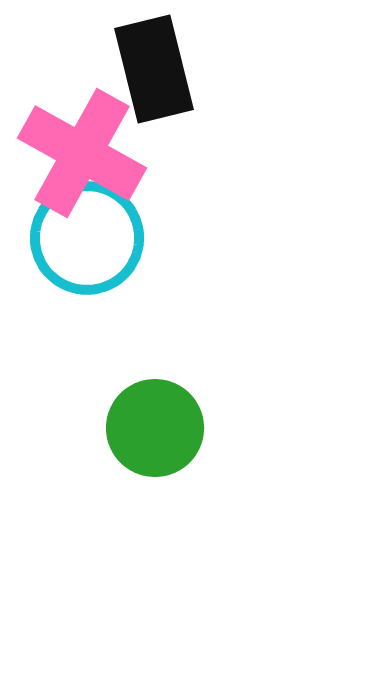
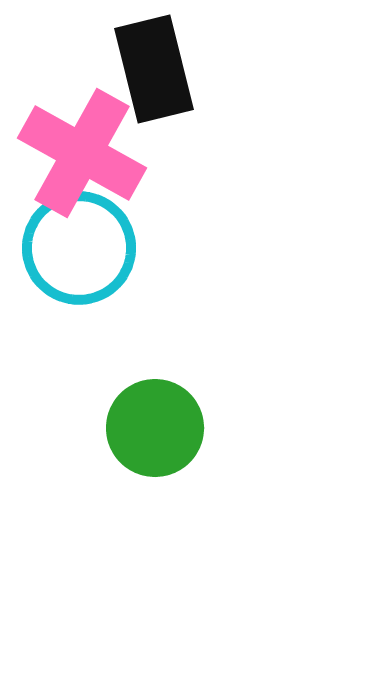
cyan circle: moved 8 px left, 10 px down
